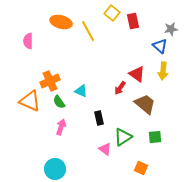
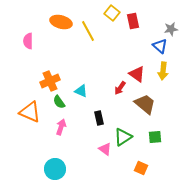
orange triangle: moved 11 px down
